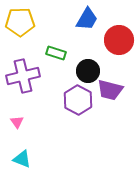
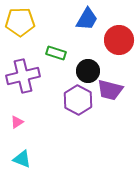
pink triangle: rotated 32 degrees clockwise
